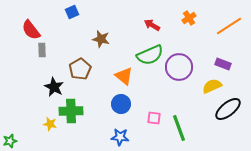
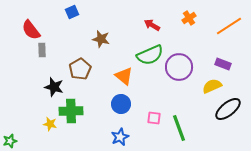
black star: rotated 12 degrees counterclockwise
blue star: rotated 30 degrees counterclockwise
